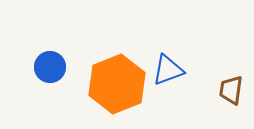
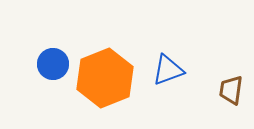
blue circle: moved 3 px right, 3 px up
orange hexagon: moved 12 px left, 6 px up
